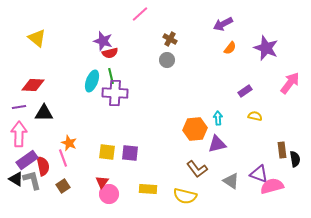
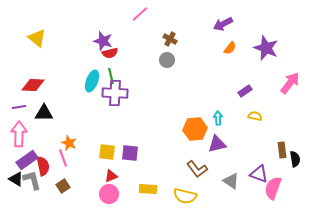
red triangle at (102, 182): moved 9 px right, 6 px up; rotated 32 degrees clockwise
pink semicircle at (272, 186): moved 1 px right, 2 px down; rotated 55 degrees counterclockwise
